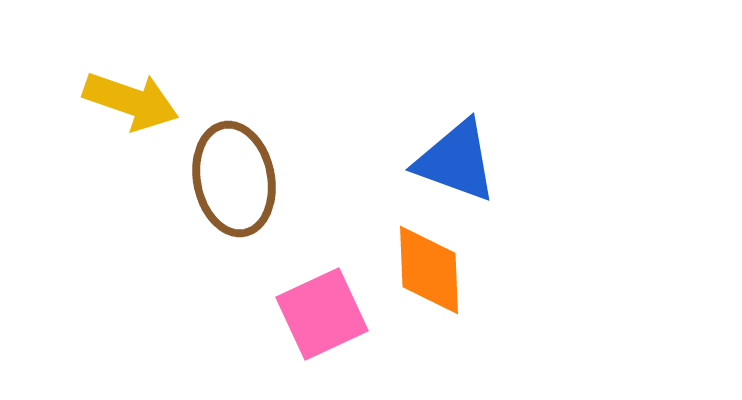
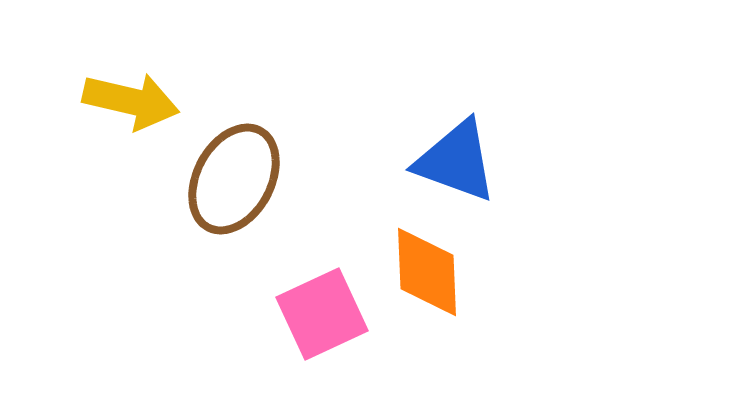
yellow arrow: rotated 6 degrees counterclockwise
brown ellipse: rotated 39 degrees clockwise
orange diamond: moved 2 px left, 2 px down
